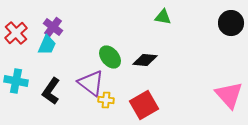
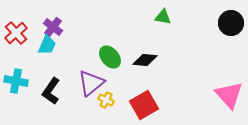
purple triangle: rotated 44 degrees clockwise
yellow cross: rotated 21 degrees clockwise
